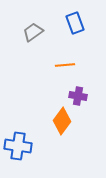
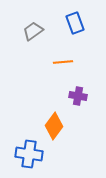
gray trapezoid: moved 1 px up
orange line: moved 2 px left, 3 px up
orange diamond: moved 8 px left, 5 px down
blue cross: moved 11 px right, 8 px down
